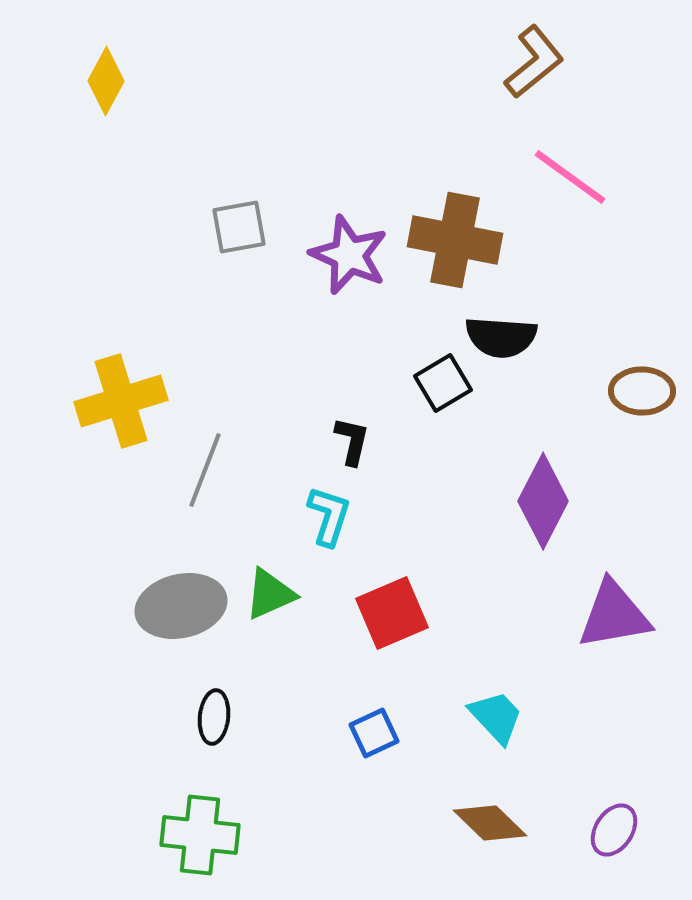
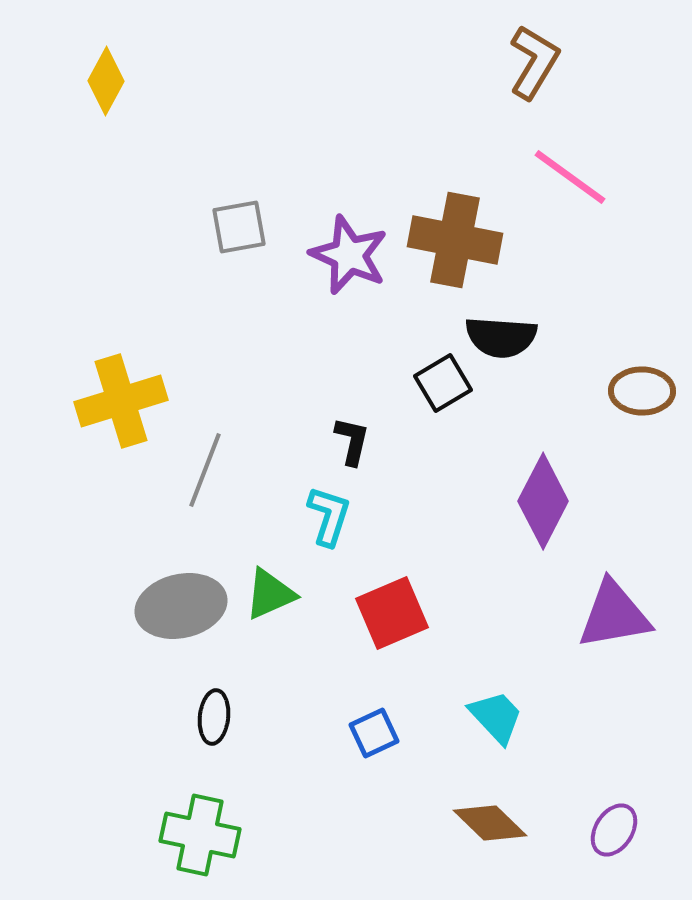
brown L-shape: rotated 20 degrees counterclockwise
green cross: rotated 6 degrees clockwise
